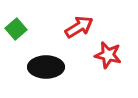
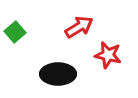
green square: moved 1 px left, 3 px down
black ellipse: moved 12 px right, 7 px down
